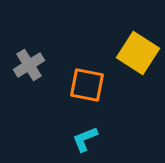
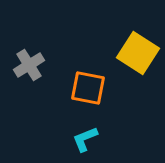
orange square: moved 1 px right, 3 px down
